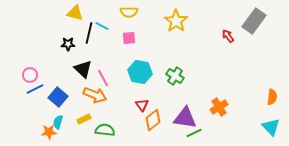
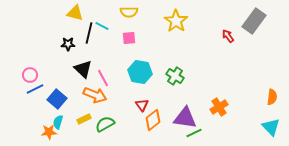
blue square: moved 1 px left, 2 px down
green semicircle: moved 6 px up; rotated 36 degrees counterclockwise
